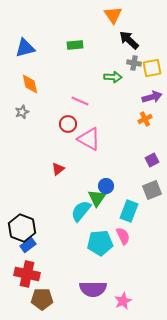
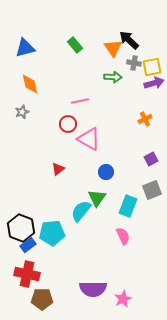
orange triangle: moved 33 px down
green rectangle: rotated 56 degrees clockwise
yellow square: moved 1 px up
purple arrow: moved 2 px right, 14 px up
pink line: rotated 36 degrees counterclockwise
purple square: moved 1 px left, 1 px up
blue circle: moved 14 px up
cyan rectangle: moved 1 px left, 5 px up
black hexagon: moved 1 px left
cyan pentagon: moved 48 px left, 10 px up
pink star: moved 2 px up
